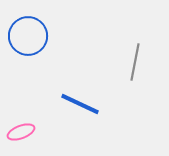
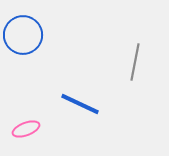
blue circle: moved 5 px left, 1 px up
pink ellipse: moved 5 px right, 3 px up
